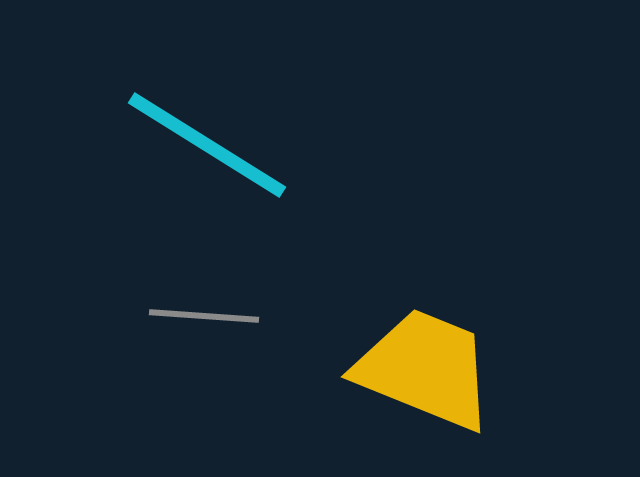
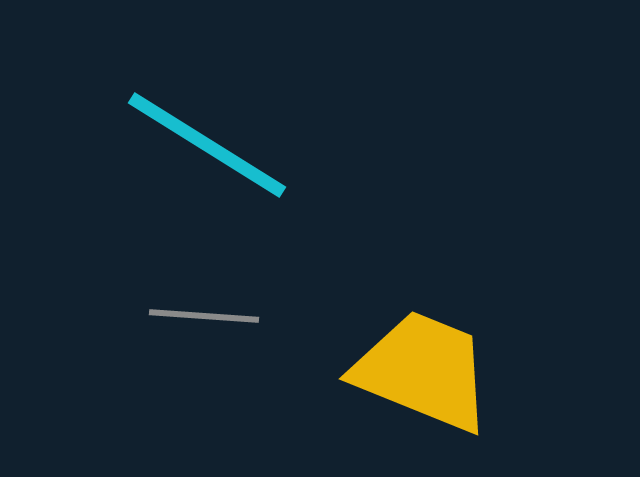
yellow trapezoid: moved 2 px left, 2 px down
